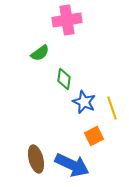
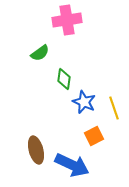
yellow line: moved 2 px right
brown ellipse: moved 9 px up
